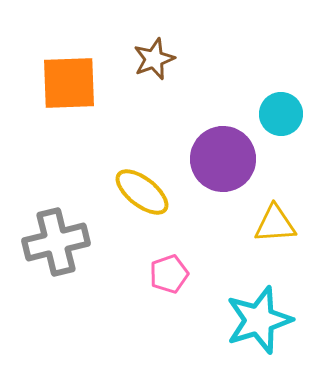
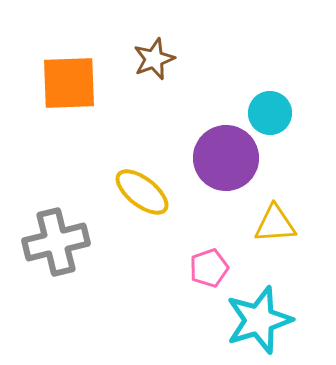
cyan circle: moved 11 px left, 1 px up
purple circle: moved 3 px right, 1 px up
pink pentagon: moved 40 px right, 6 px up
